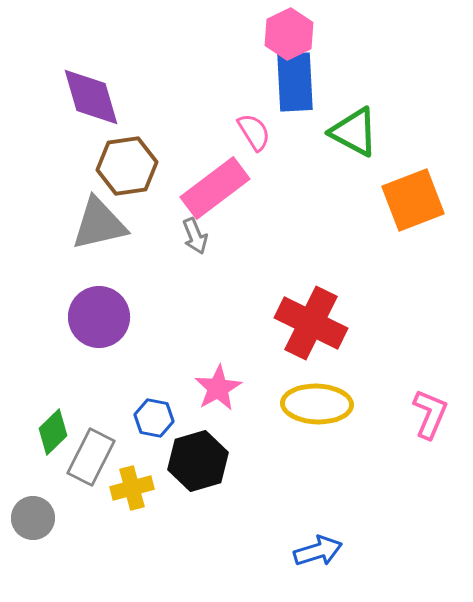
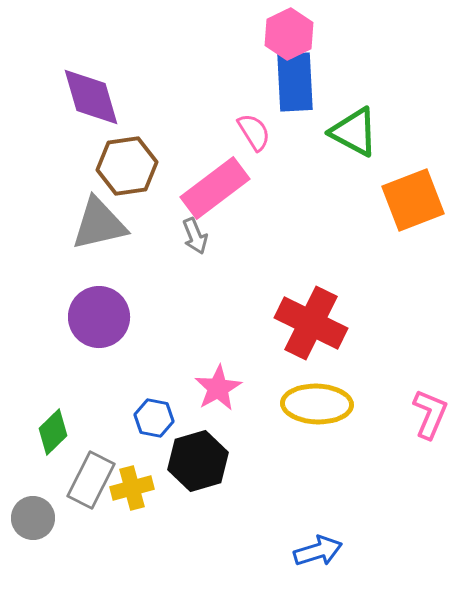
gray rectangle: moved 23 px down
